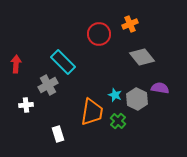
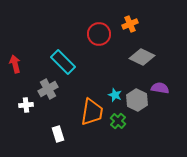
gray diamond: rotated 25 degrees counterclockwise
red arrow: moved 1 px left; rotated 18 degrees counterclockwise
gray cross: moved 4 px down
gray hexagon: moved 1 px down
